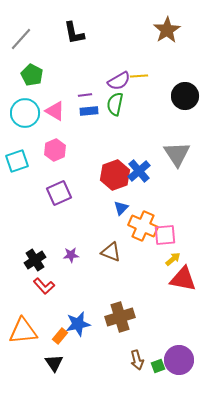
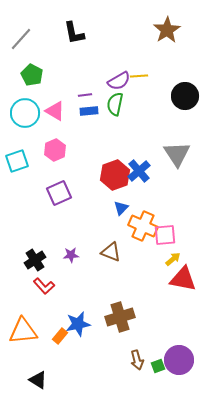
black triangle: moved 16 px left, 17 px down; rotated 24 degrees counterclockwise
